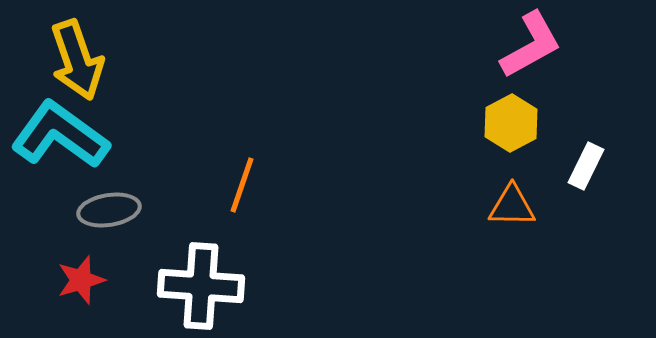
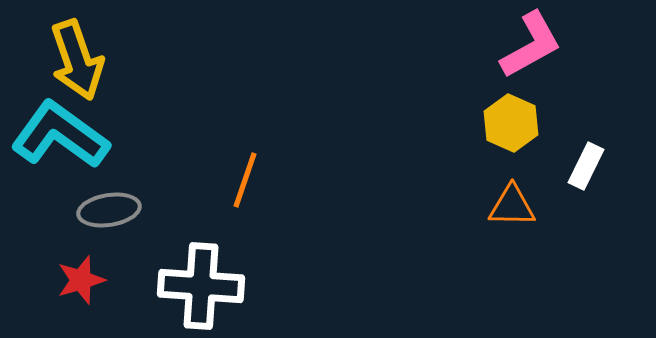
yellow hexagon: rotated 8 degrees counterclockwise
orange line: moved 3 px right, 5 px up
